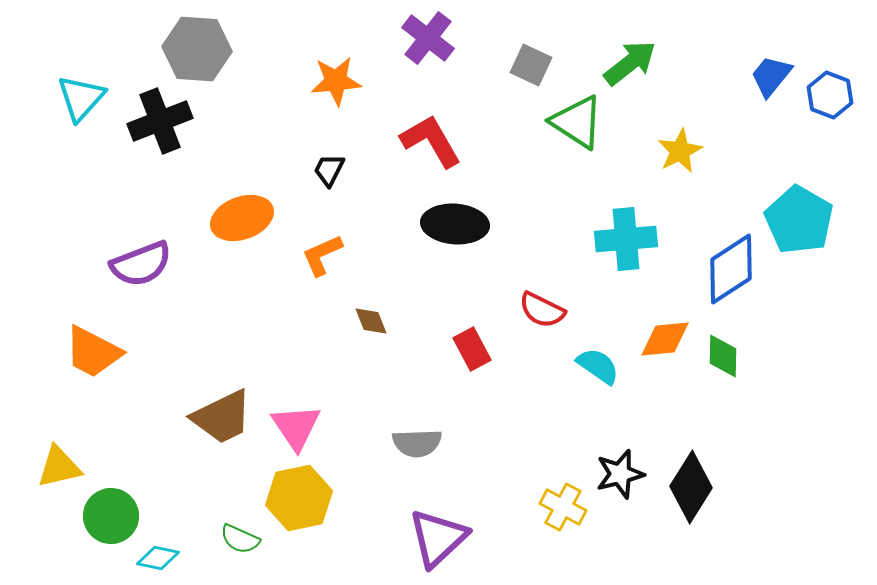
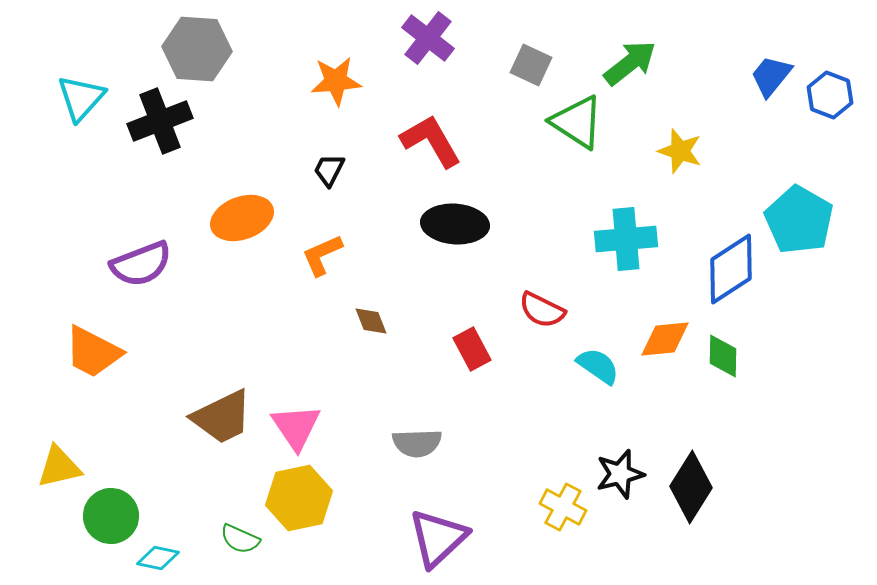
yellow star: rotated 27 degrees counterclockwise
